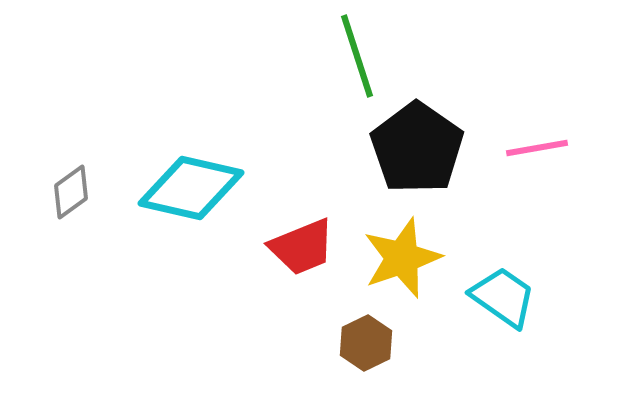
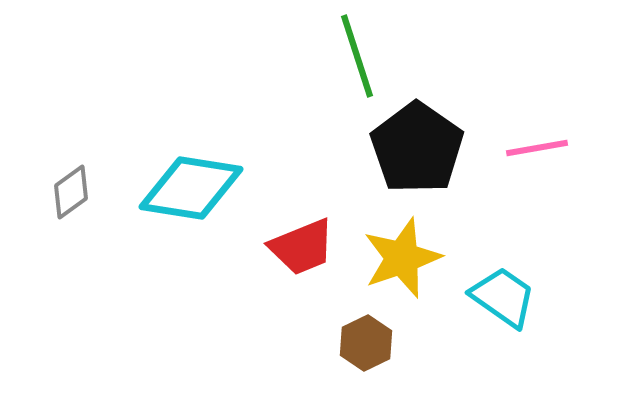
cyan diamond: rotated 4 degrees counterclockwise
